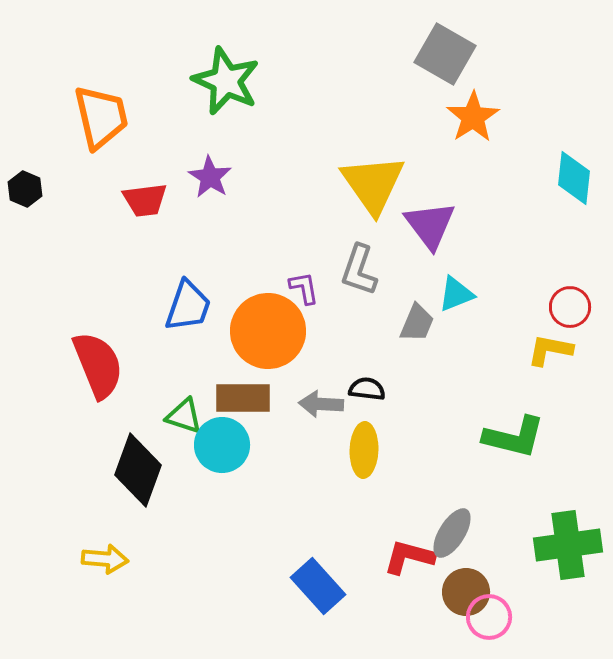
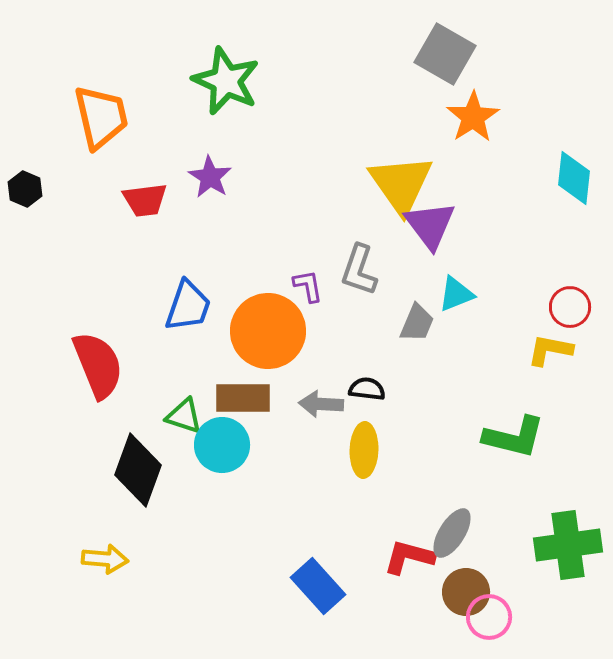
yellow triangle: moved 28 px right
purple L-shape: moved 4 px right, 2 px up
